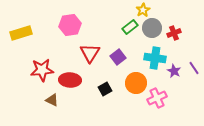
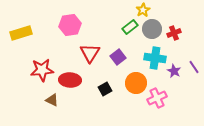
gray circle: moved 1 px down
purple line: moved 1 px up
